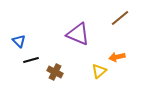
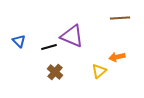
brown line: rotated 36 degrees clockwise
purple triangle: moved 6 px left, 2 px down
black line: moved 18 px right, 13 px up
brown cross: rotated 14 degrees clockwise
